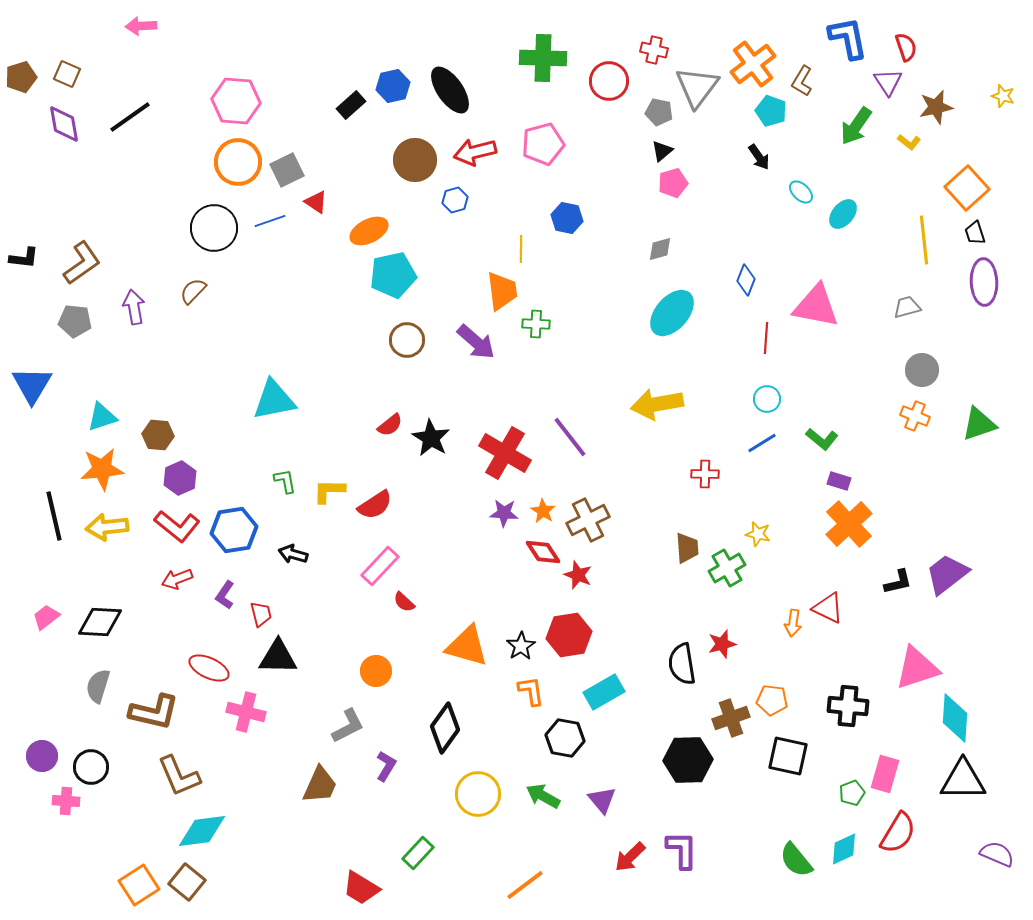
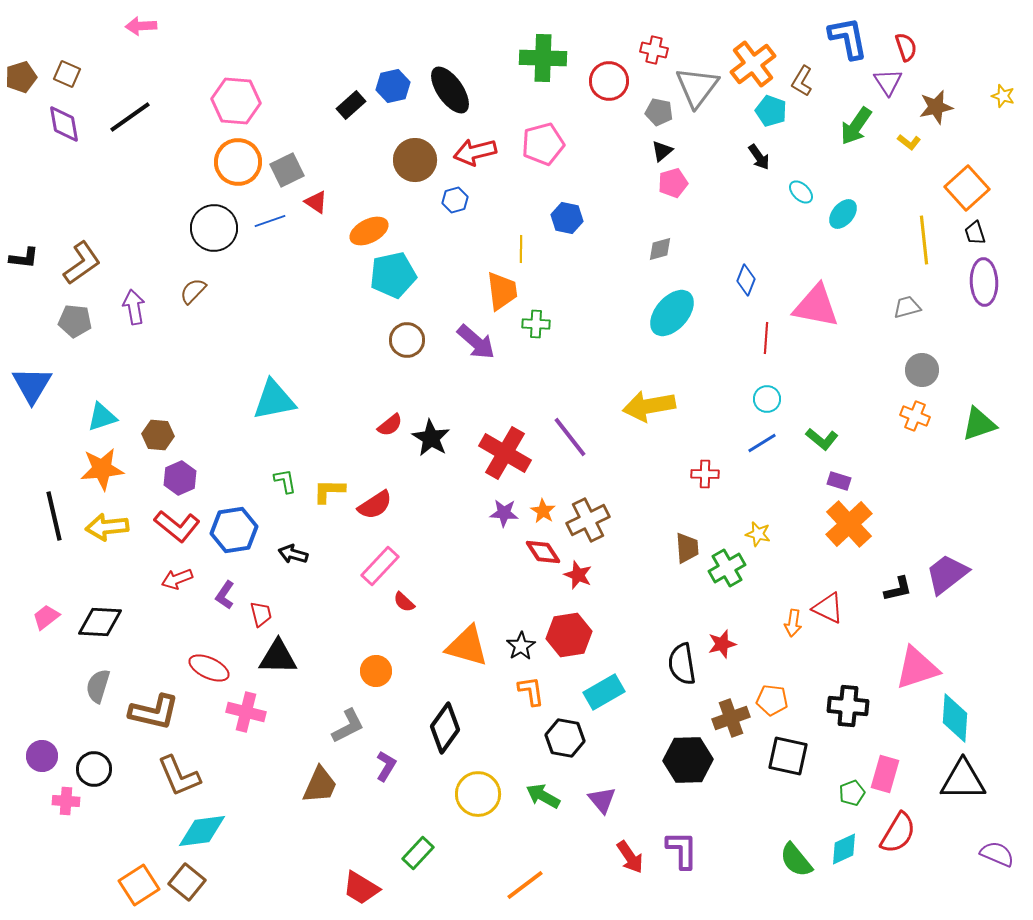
yellow arrow at (657, 404): moved 8 px left, 2 px down
black L-shape at (898, 582): moved 7 px down
black circle at (91, 767): moved 3 px right, 2 px down
red arrow at (630, 857): rotated 80 degrees counterclockwise
